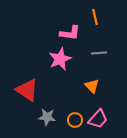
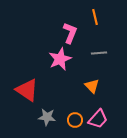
pink L-shape: rotated 75 degrees counterclockwise
